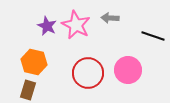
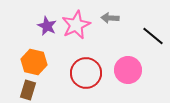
pink star: rotated 20 degrees clockwise
black line: rotated 20 degrees clockwise
red circle: moved 2 px left
